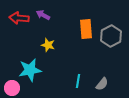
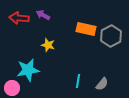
orange rectangle: rotated 72 degrees counterclockwise
cyan star: moved 2 px left
